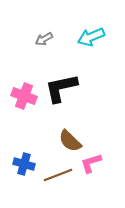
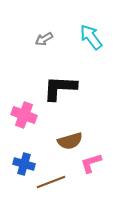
cyan arrow: rotated 76 degrees clockwise
black L-shape: moved 1 px left; rotated 15 degrees clockwise
pink cross: moved 19 px down
brown semicircle: rotated 60 degrees counterclockwise
brown line: moved 7 px left, 7 px down
